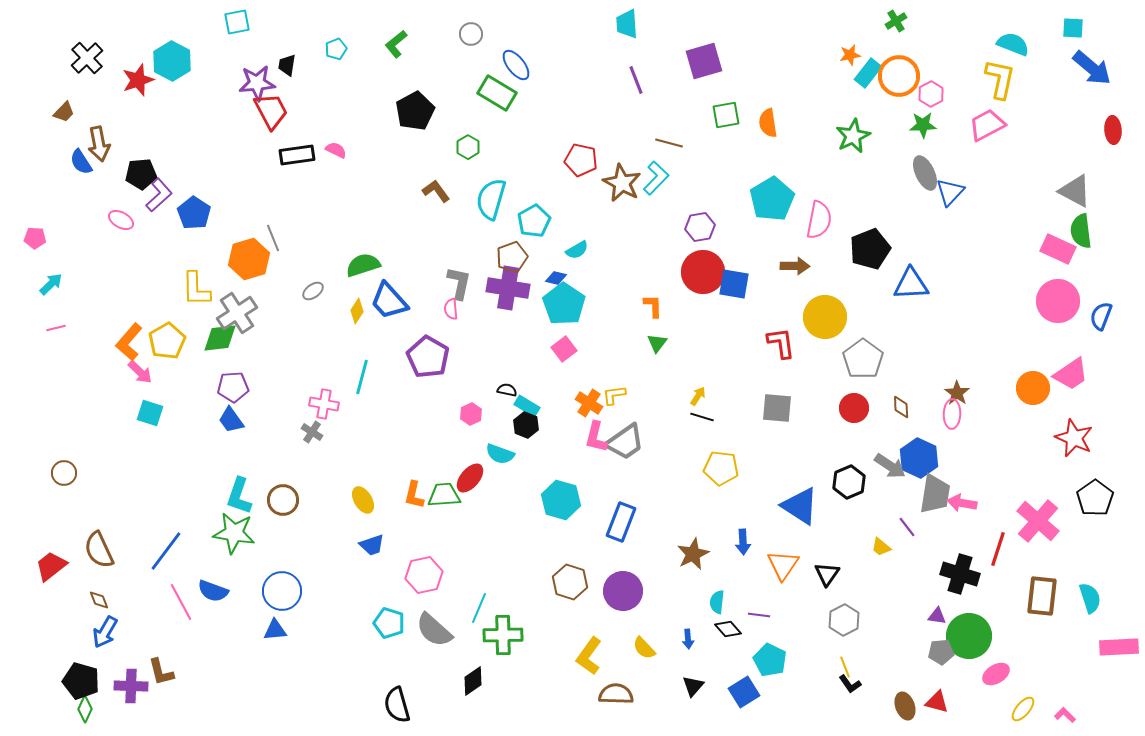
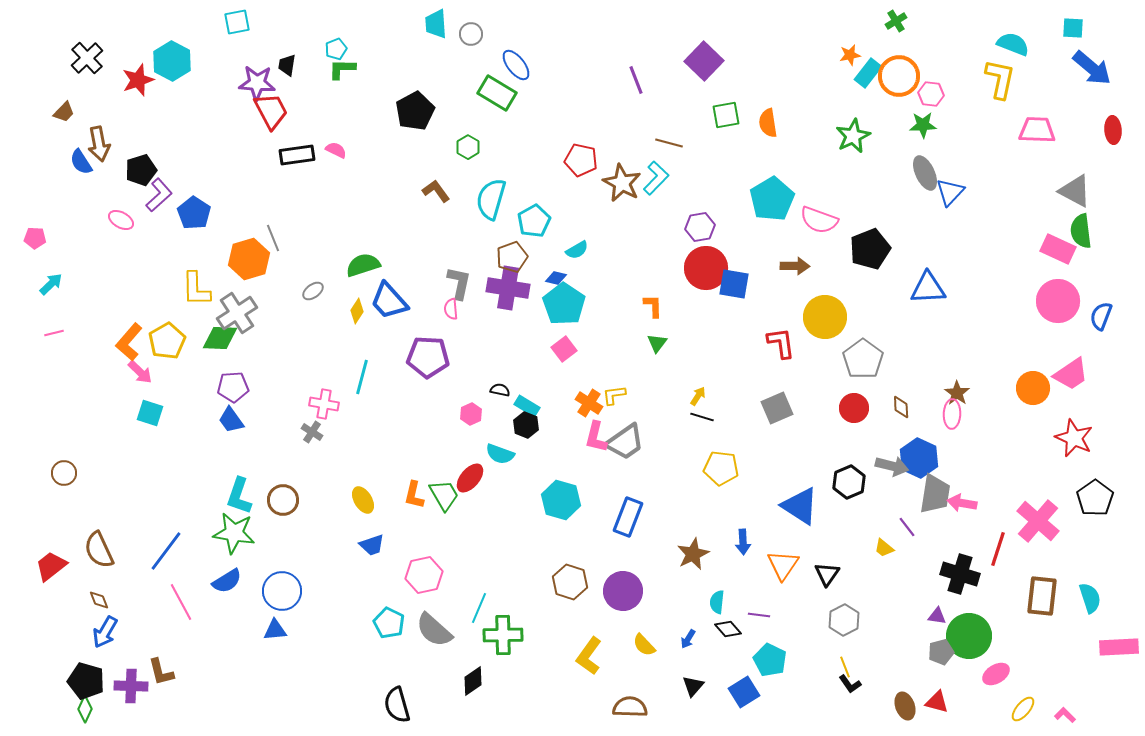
cyan trapezoid at (627, 24): moved 191 px left
green L-shape at (396, 44): moved 54 px left, 25 px down; rotated 40 degrees clockwise
purple square at (704, 61): rotated 30 degrees counterclockwise
purple star at (257, 83): rotated 9 degrees clockwise
pink hexagon at (931, 94): rotated 25 degrees counterclockwise
pink trapezoid at (987, 125): moved 50 px right, 5 px down; rotated 30 degrees clockwise
black pentagon at (141, 174): moved 4 px up; rotated 12 degrees counterclockwise
pink semicircle at (819, 220): rotated 99 degrees clockwise
red circle at (703, 272): moved 3 px right, 4 px up
blue triangle at (911, 284): moved 17 px right, 4 px down
pink line at (56, 328): moved 2 px left, 5 px down
green diamond at (220, 338): rotated 9 degrees clockwise
purple pentagon at (428, 357): rotated 27 degrees counterclockwise
black semicircle at (507, 390): moved 7 px left
gray square at (777, 408): rotated 28 degrees counterclockwise
gray arrow at (890, 466): moved 2 px right; rotated 20 degrees counterclockwise
green trapezoid at (444, 495): rotated 64 degrees clockwise
blue rectangle at (621, 522): moved 7 px right, 5 px up
yellow trapezoid at (881, 547): moved 3 px right, 1 px down
blue semicircle at (213, 591): moved 14 px right, 10 px up; rotated 52 degrees counterclockwise
cyan pentagon at (389, 623): rotated 8 degrees clockwise
blue arrow at (688, 639): rotated 36 degrees clockwise
yellow semicircle at (644, 648): moved 3 px up
gray pentagon at (941, 652): rotated 10 degrees counterclockwise
black pentagon at (81, 681): moved 5 px right
brown semicircle at (616, 694): moved 14 px right, 13 px down
